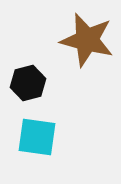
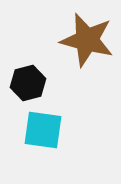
cyan square: moved 6 px right, 7 px up
